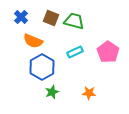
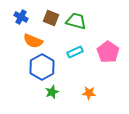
blue cross: rotated 16 degrees counterclockwise
green trapezoid: moved 2 px right
